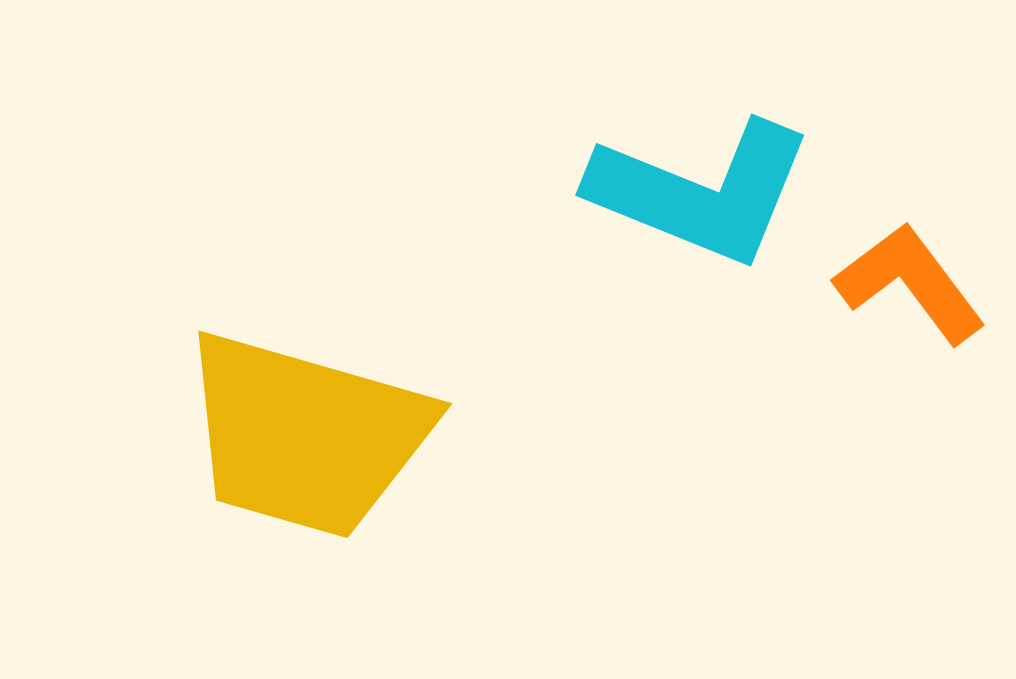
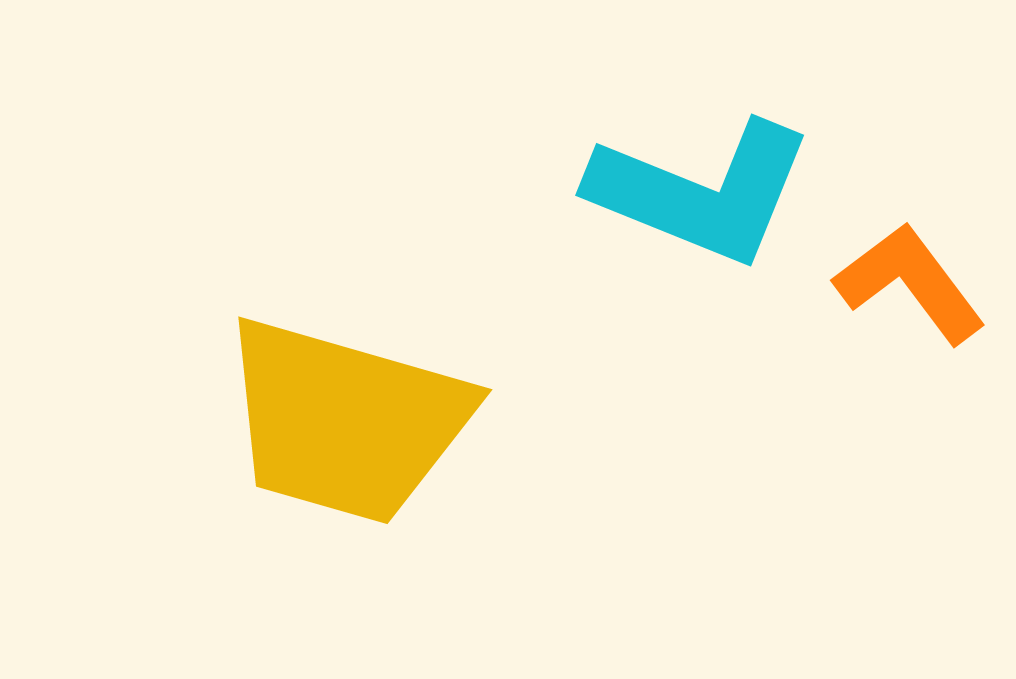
yellow trapezoid: moved 40 px right, 14 px up
